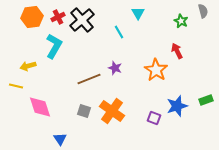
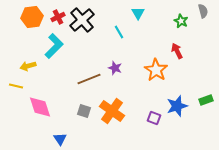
cyan L-shape: rotated 15 degrees clockwise
